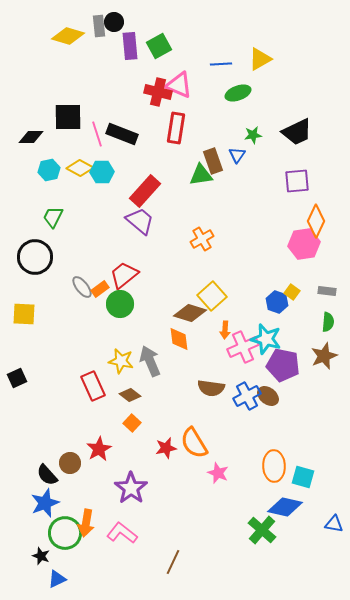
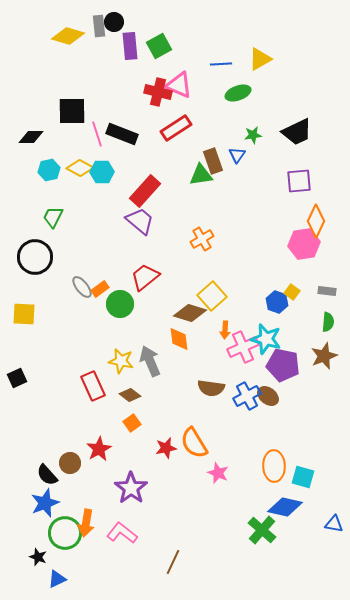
black square at (68, 117): moved 4 px right, 6 px up
red rectangle at (176, 128): rotated 48 degrees clockwise
purple square at (297, 181): moved 2 px right
red trapezoid at (124, 275): moved 21 px right, 2 px down
orange square at (132, 423): rotated 12 degrees clockwise
black star at (41, 556): moved 3 px left, 1 px down
